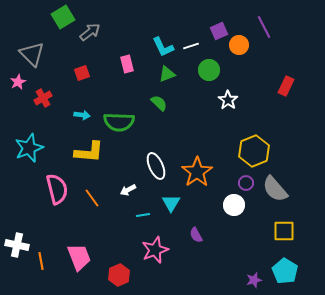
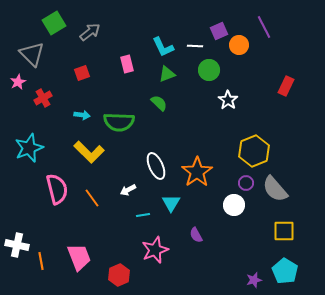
green square at (63, 17): moved 9 px left, 6 px down
white line at (191, 46): moved 4 px right; rotated 21 degrees clockwise
yellow L-shape at (89, 152): rotated 40 degrees clockwise
